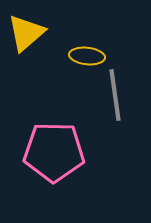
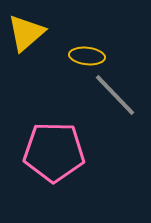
gray line: rotated 36 degrees counterclockwise
